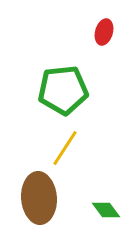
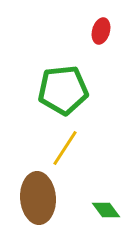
red ellipse: moved 3 px left, 1 px up
brown ellipse: moved 1 px left
